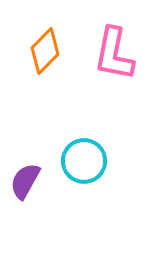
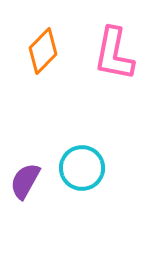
orange diamond: moved 2 px left
cyan circle: moved 2 px left, 7 px down
